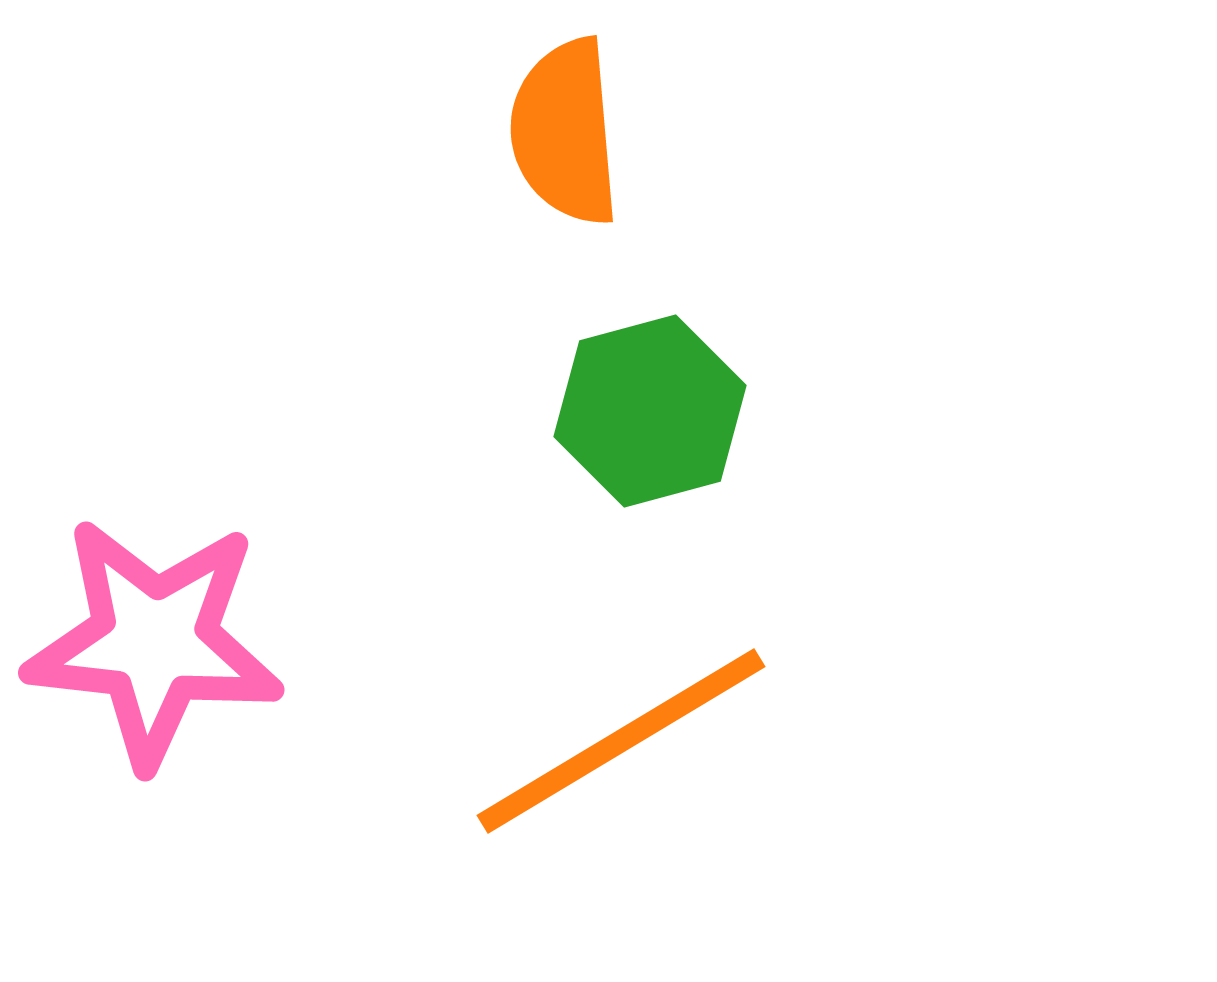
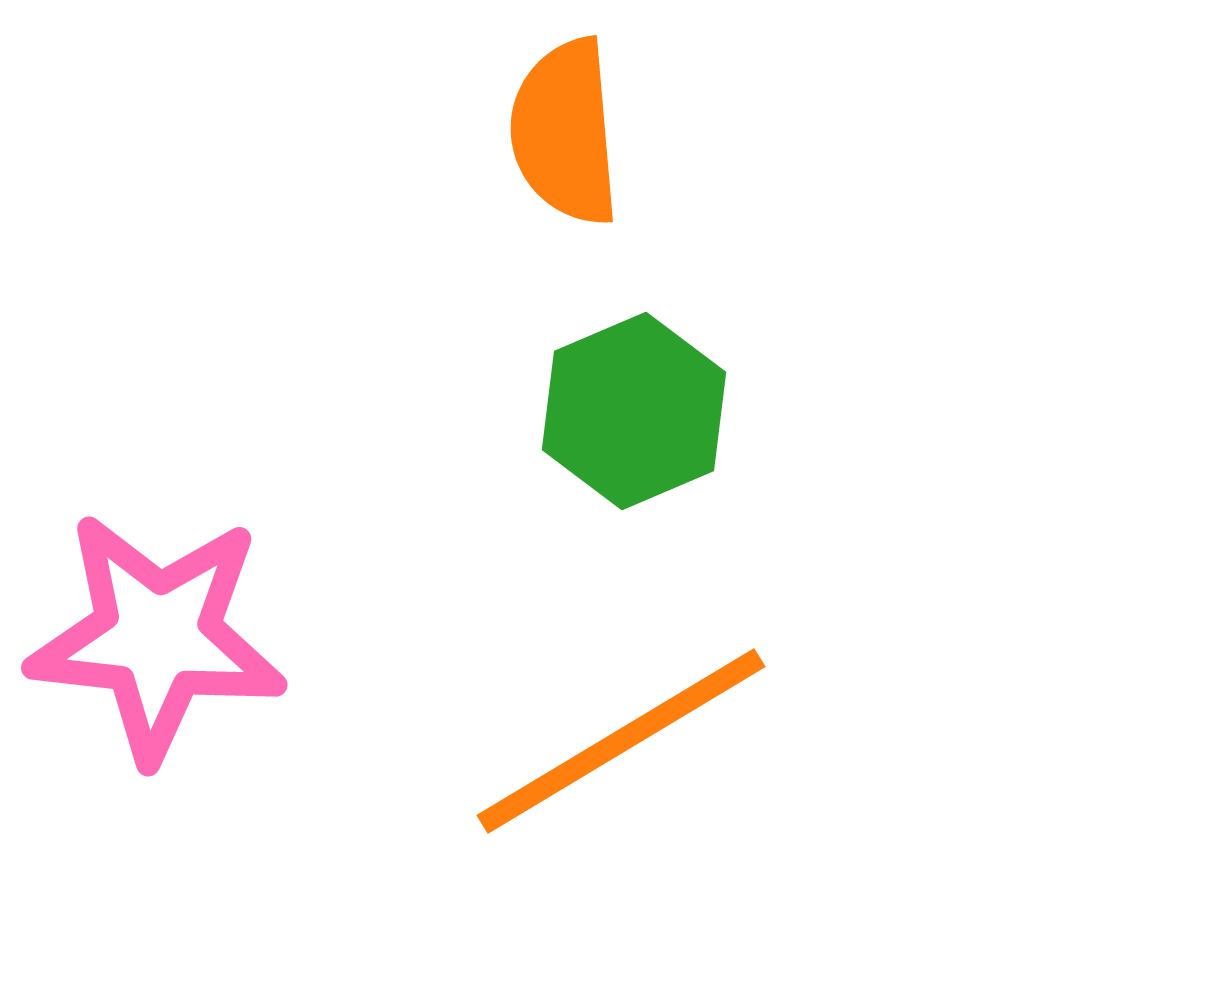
green hexagon: moved 16 px left; rotated 8 degrees counterclockwise
pink star: moved 3 px right, 5 px up
